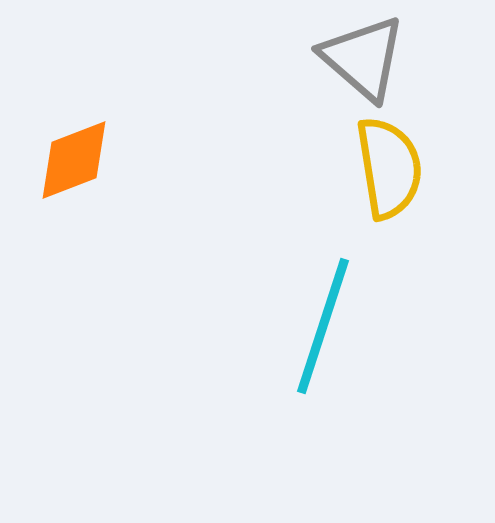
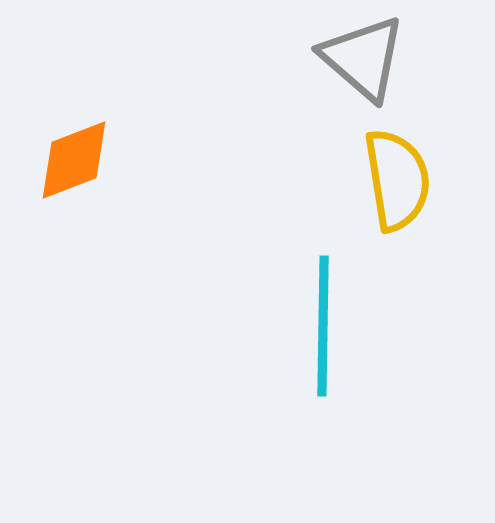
yellow semicircle: moved 8 px right, 12 px down
cyan line: rotated 17 degrees counterclockwise
